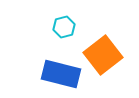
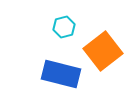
orange square: moved 4 px up
